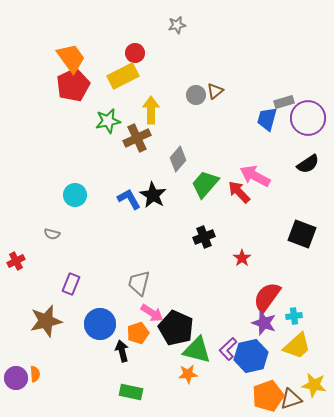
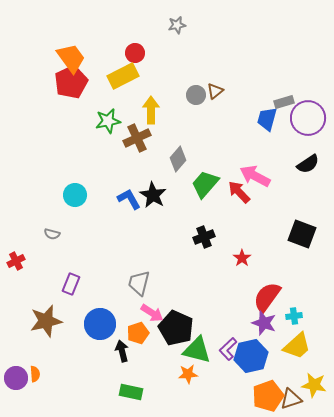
red pentagon at (73, 85): moved 2 px left, 3 px up
